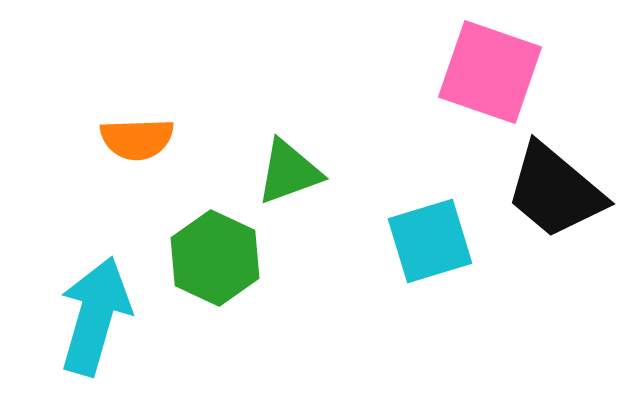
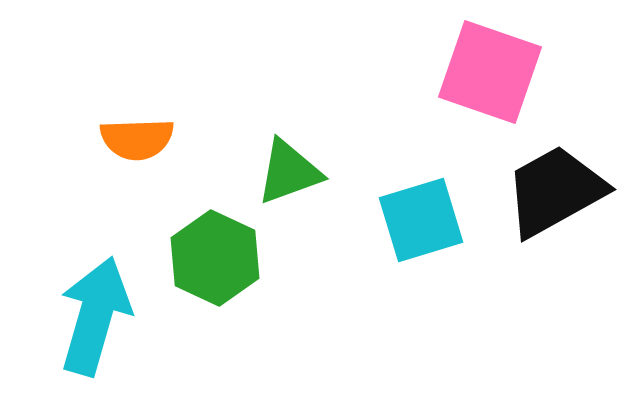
black trapezoid: rotated 111 degrees clockwise
cyan square: moved 9 px left, 21 px up
